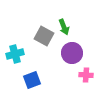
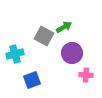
green arrow: rotated 98 degrees counterclockwise
